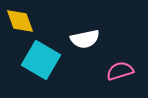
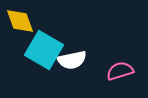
white semicircle: moved 13 px left, 21 px down
cyan square: moved 3 px right, 10 px up
